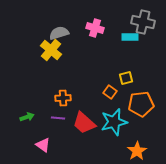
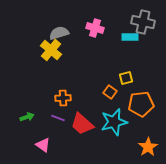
purple line: rotated 16 degrees clockwise
red trapezoid: moved 2 px left, 1 px down
orange star: moved 11 px right, 4 px up
